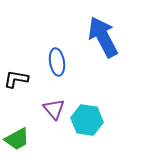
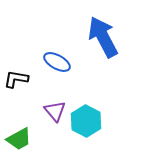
blue ellipse: rotated 52 degrees counterclockwise
purple triangle: moved 1 px right, 2 px down
cyan hexagon: moved 1 px left, 1 px down; rotated 20 degrees clockwise
green trapezoid: moved 2 px right
